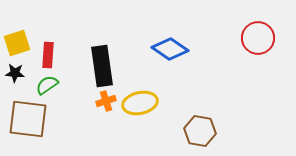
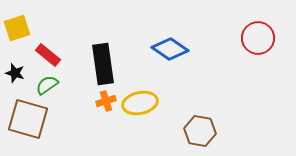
yellow square: moved 15 px up
red rectangle: rotated 55 degrees counterclockwise
black rectangle: moved 1 px right, 2 px up
black star: rotated 12 degrees clockwise
brown square: rotated 9 degrees clockwise
